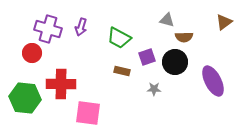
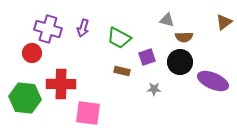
purple arrow: moved 2 px right, 1 px down
black circle: moved 5 px right
purple ellipse: rotated 40 degrees counterclockwise
